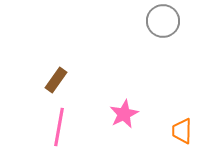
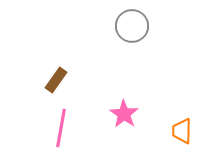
gray circle: moved 31 px left, 5 px down
pink star: rotated 12 degrees counterclockwise
pink line: moved 2 px right, 1 px down
